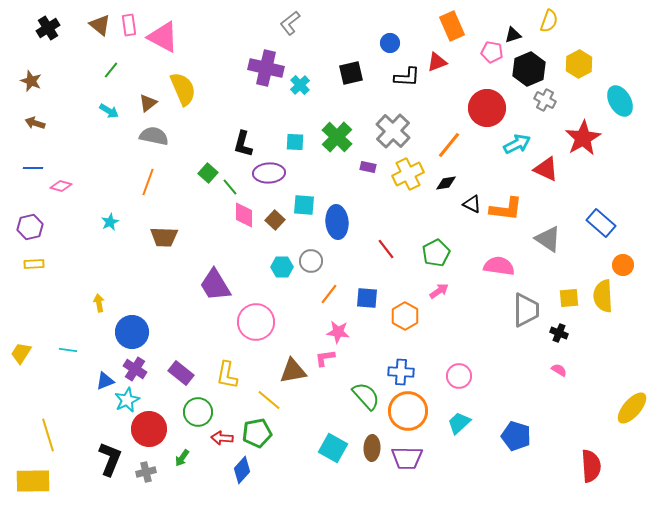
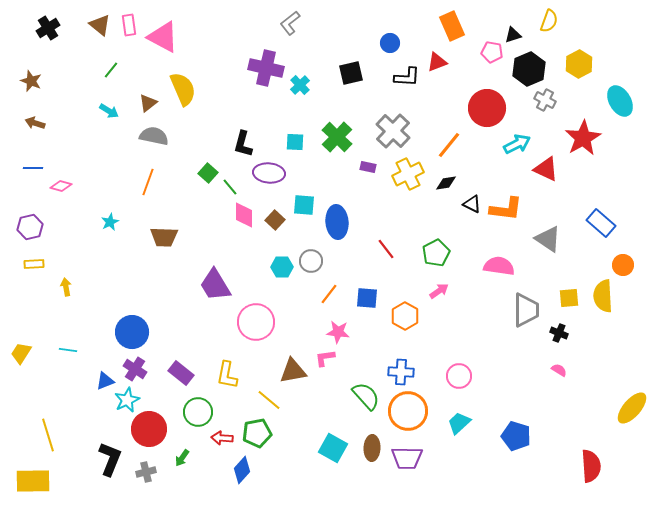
purple ellipse at (269, 173): rotated 8 degrees clockwise
yellow arrow at (99, 303): moved 33 px left, 16 px up
